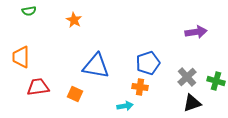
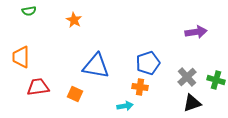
green cross: moved 1 px up
